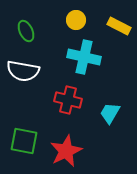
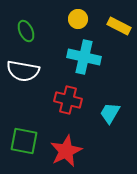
yellow circle: moved 2 px right, 1 px up
